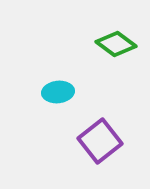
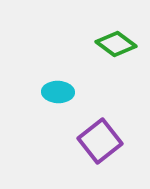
cyan ellipse: rotated 8 degrees clockwise
